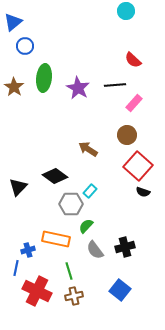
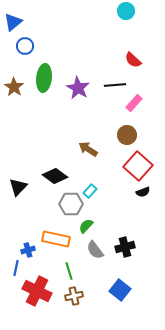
black semicircle: rotated 40 degrees counterclockwise
